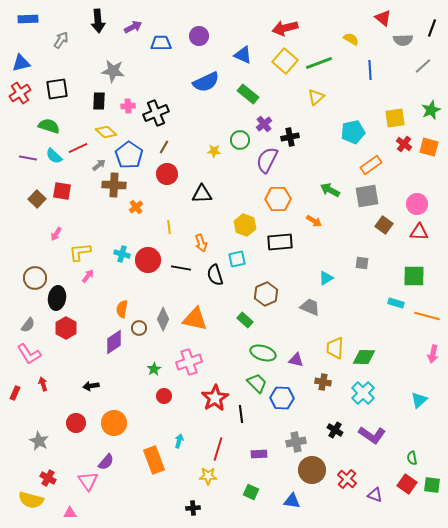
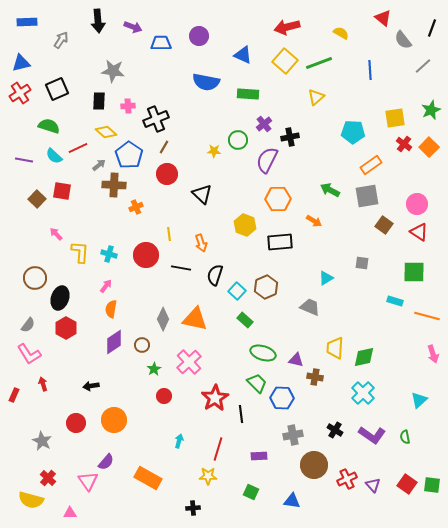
blue rectangle at (28, 19): moved 1 px left, 3 px down
purple arrow at (133, 27): rotated 48 degrees clockwise
red arrow at (285, 28): moved 2 px right, 1 px up
yellow semicircle at (351, 39): moved 10 px left, 6 px up
gray semicircle at (403, 40): rotated 54 degrees clockwise
blue semicircle at (206, 82): rotated 36 degrees clockwise
black square at (57, 89): rotated 15 degrees counterclockwise
green rectangle at (248, 94): rotated 35 degrees counterclockwise
black cross at (156, 113): moved 6 px down
cyan pentagon at (353, 132): rotated 15 degrees clockwise
green circle at (240, 140): moved 2 px left
orange square at (429, 147): rotated 30 degrees clockwise
purple line at (28, 158): moved 4 px left, 2 px down
black triangle at (202, 194): rotated 45 degrees clockwise
orange cross at (136, 207): rotated 16 degrees clockwise
yellow line at (169, 227): moved 7 px down
red triangle at (419, 232): rotated 30 degrees clockwise
pink arrow at (56, 234): rotated 104 degrees clockwise
yellow L-shape at (80, 252): rotated 100 degrees clockwise
cyan cross at (122, 254): moved 13 px left
cyan square at (237, 259): moved 32 px down; rotated 36 degrees counterclockwise
red circle at (148, 260): moved 2 px left, 5 px up
black semicircle at (215, 275): rotated 35 degrees clockwise
pink arrow at (88, 276): moved 18 px right, 10 px down
green square at (414, 276): moved 4 px up
brown hexagon at (266, 294): moved 7 px up
black ellipse at (57, 298): moved 3 px right; rotated 10 degrees clockwise
cyan rectangle at (396, 303): moved 1 px left, 2 px up
orange semicircle at (122, 309): moved 11 px left
brown circle at (139, 328): moved 3 px right, 17 px down
pink arrow at (433, 354): rotated 30 degrees counterclockwise
green diamond at (364, 357): rotated 15 degrees counterclockwise
pink cross at (189, 362): rotated 25 degrees counterclockwise
brown cross at (323, 382): moved 8 px left, 5 px up
red rectangle at (15, 393): moved 1 px left, 2 px down
orange circle at (114, 423): moved 3 px up
gray star at (39, 441): moved 3 px right
gray cross at (296, 442): moved 3 px left, 7 px up
purple rectangle at (259, 454): moved 2 px down
green semicircle at (412, 458): moved 7 px left, 21 px up
orange rectangle at (154, 460): moved 6 px left, 18 px down; rotated 40 degrees counterclockwise
brown circle at (312, 470): moved 2 px right, 5 px up
red cross at (48, 478): rotated 14 degrees clockwise
red cross at (347, 479): rotated 24 degrees clockwise
purple triangle at (375, 495): moved 2 px left, 10 px up; rotated 28 degrees clockwise
